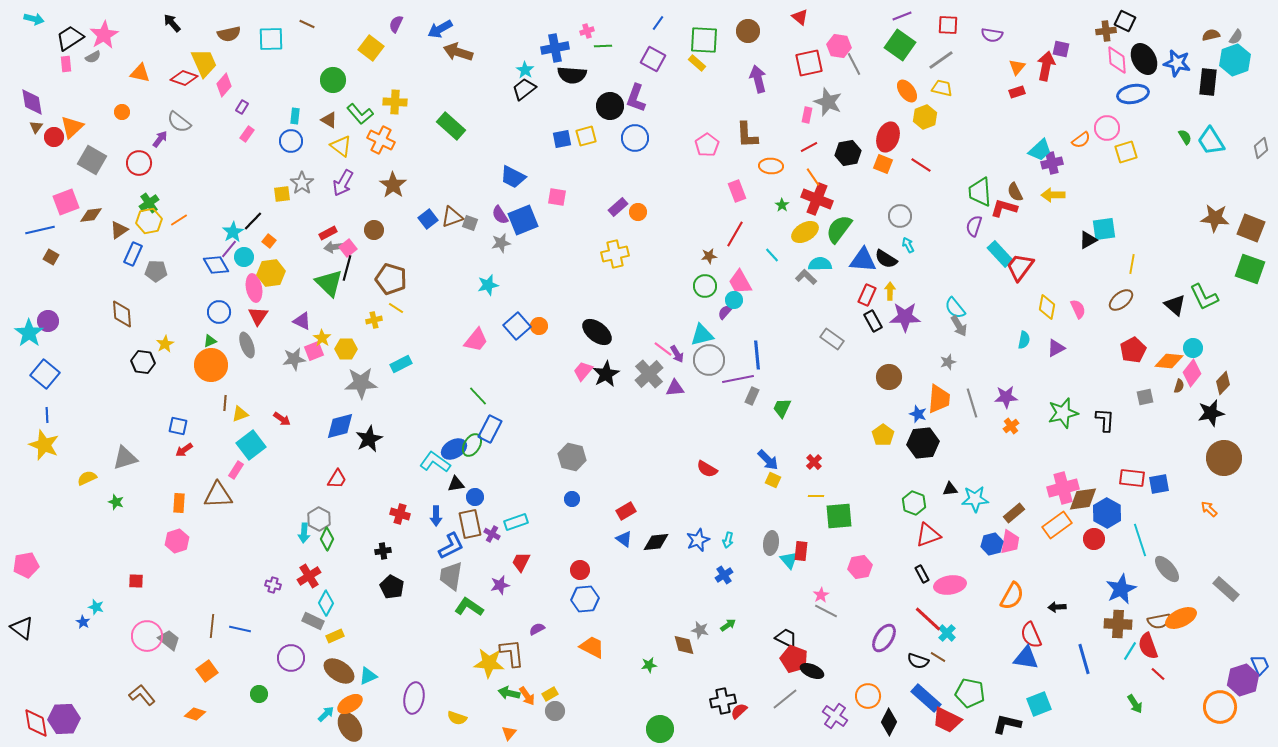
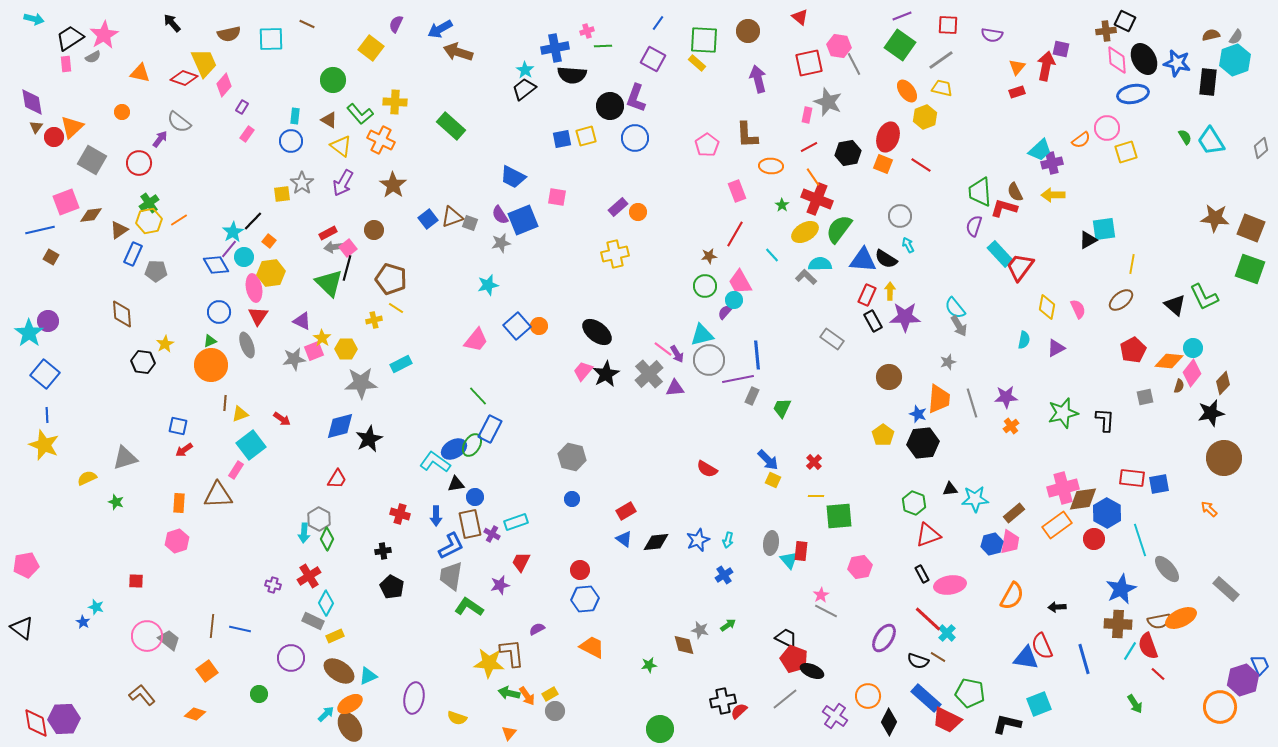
red semicircle at (1031, 635): moved 11 px right, 11 px down
